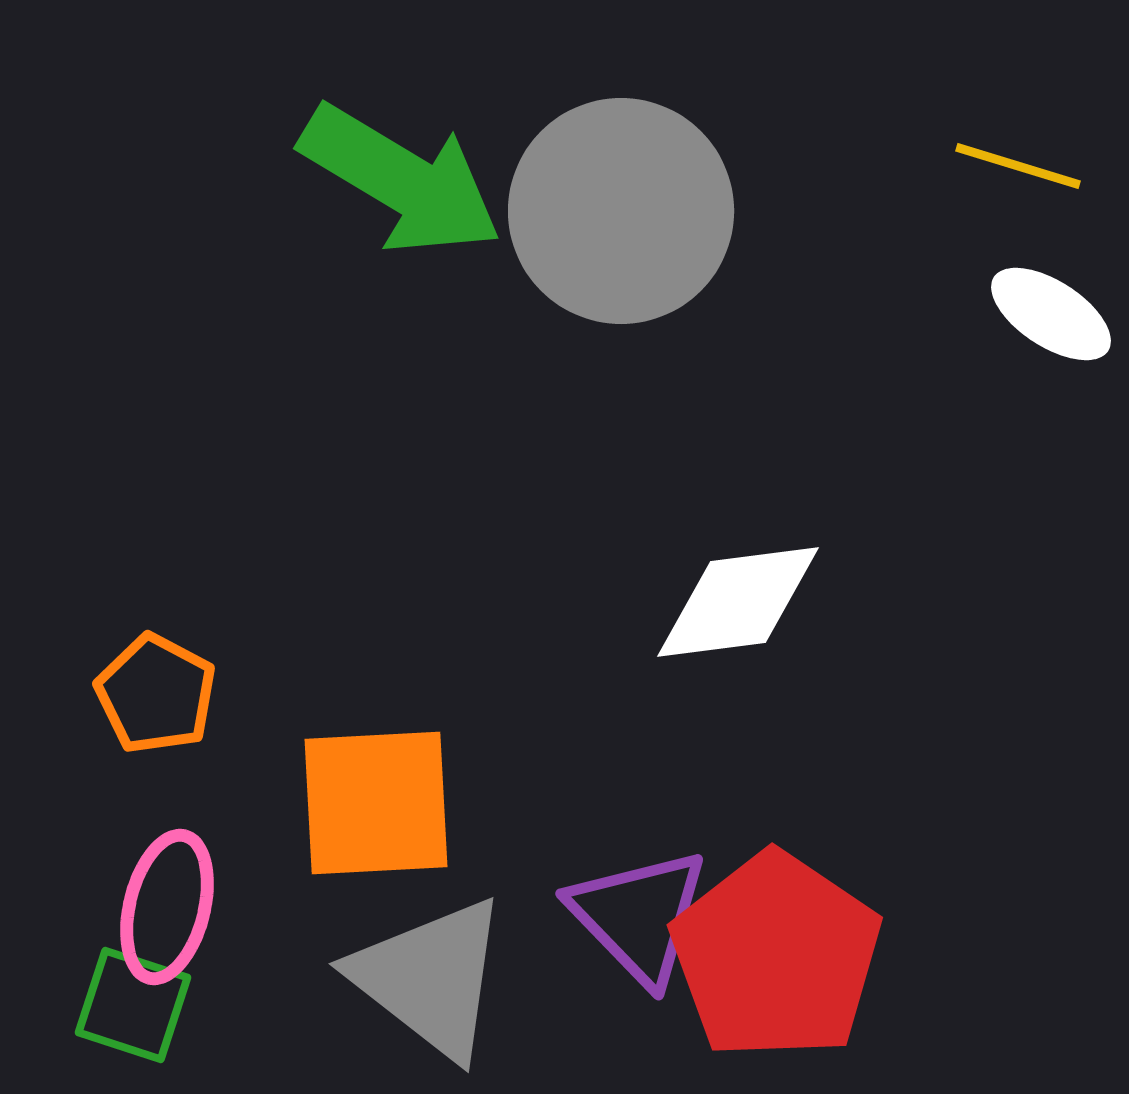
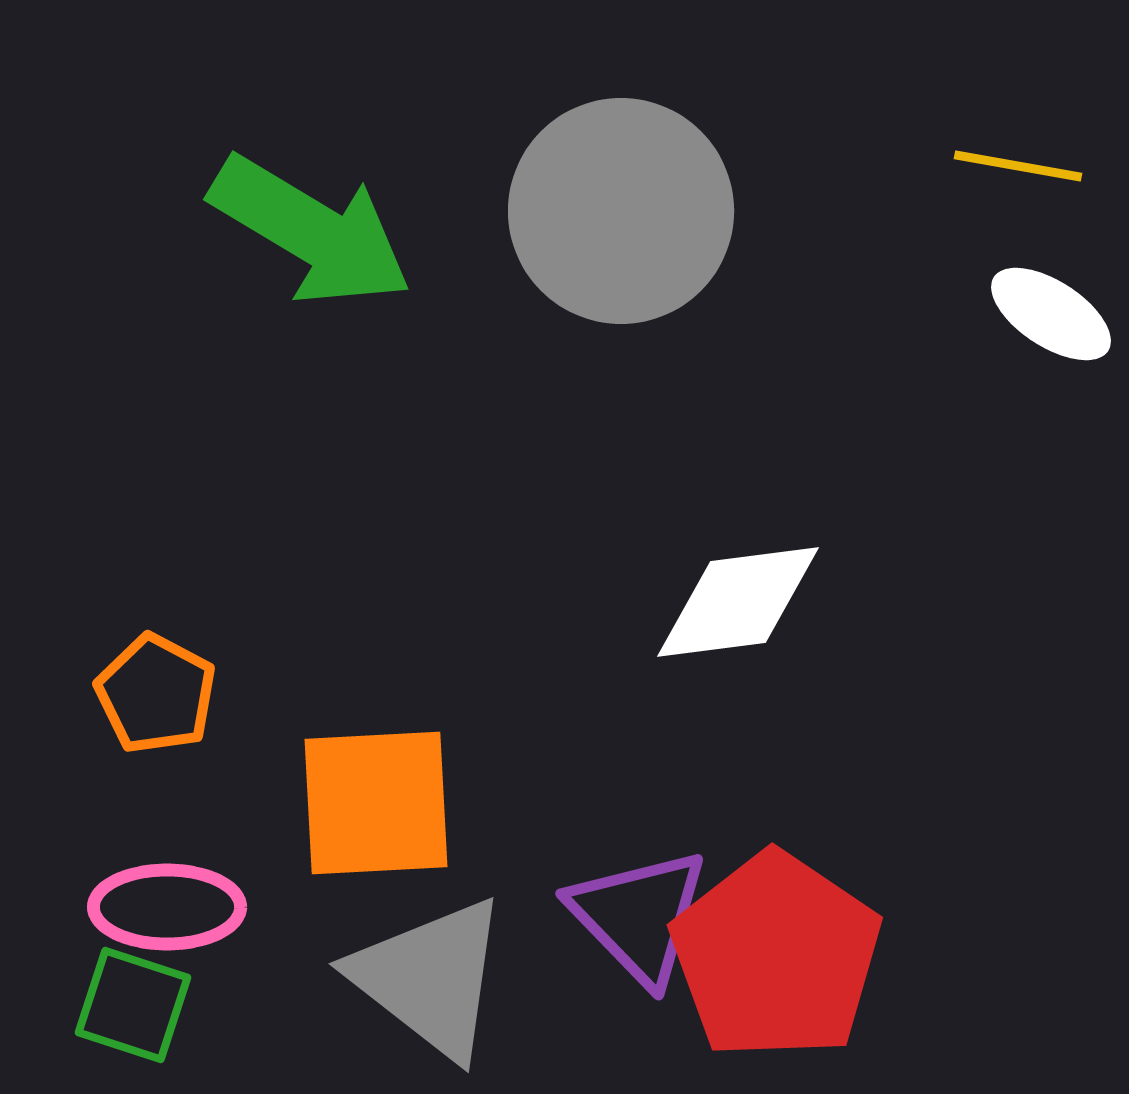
yellow line: rotated 7 degrees counterclockwise
green arrow: moved 90 px left, 51 px down
pink ellipse: rotated 76 degrees clockwise
